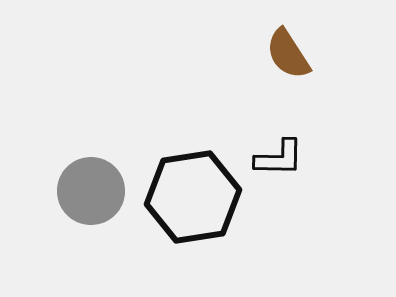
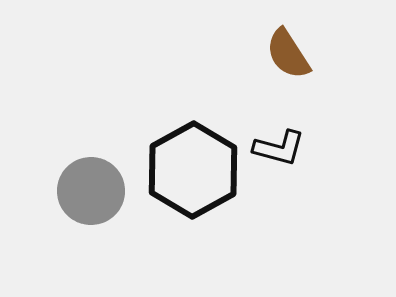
black L-shape: moved 10 px up; rotated 14 degrees clockwise
black hexagon: moved 27 px up; rotated 20 degrees counterclockwise
